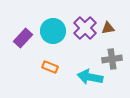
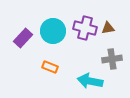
purple cross: rotated 30 degrees counterclockwise
cyan arrow: moved 4 px down
